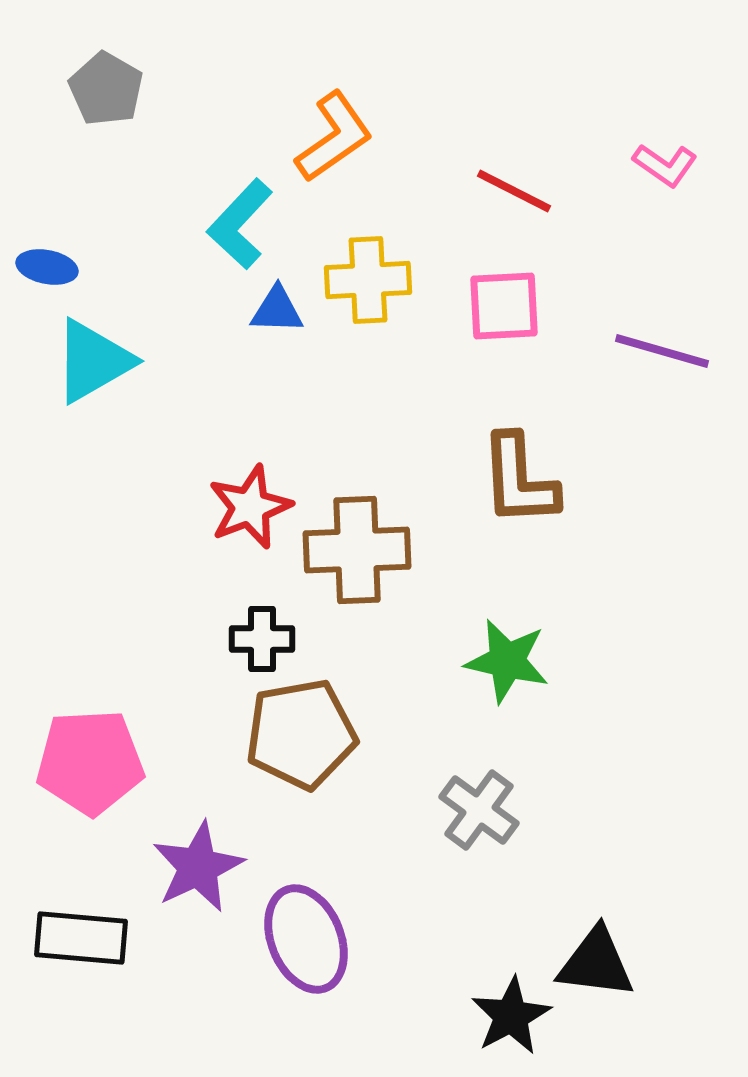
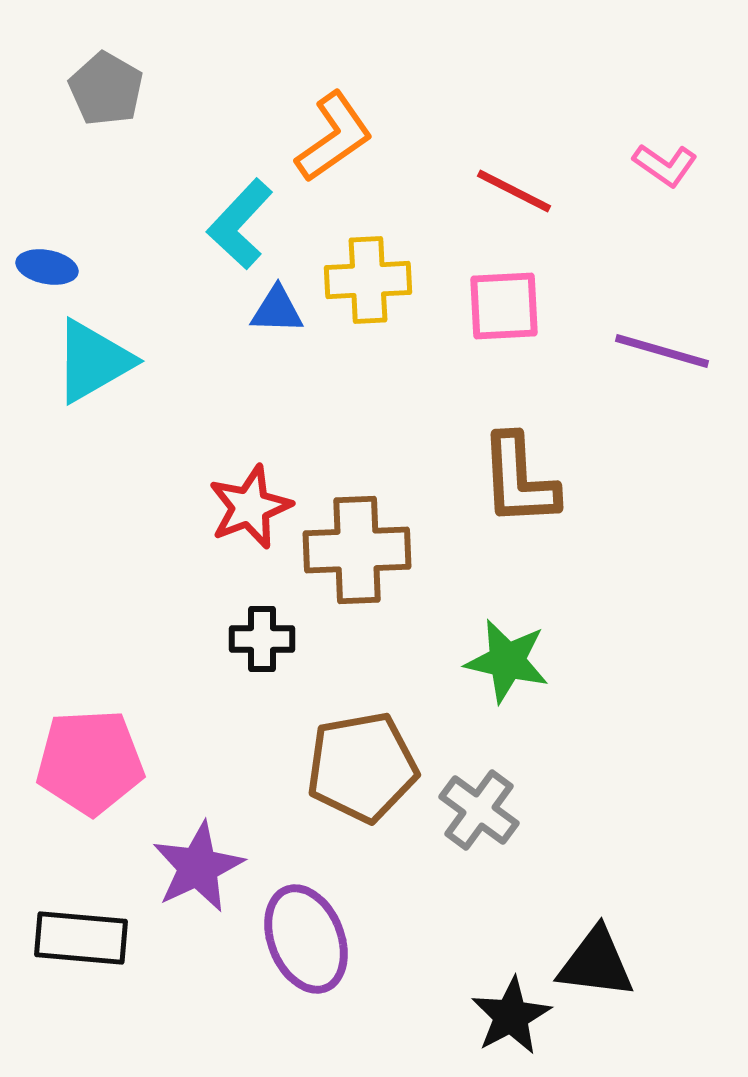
brown pentagon: moved 61 px right, 33 px down
